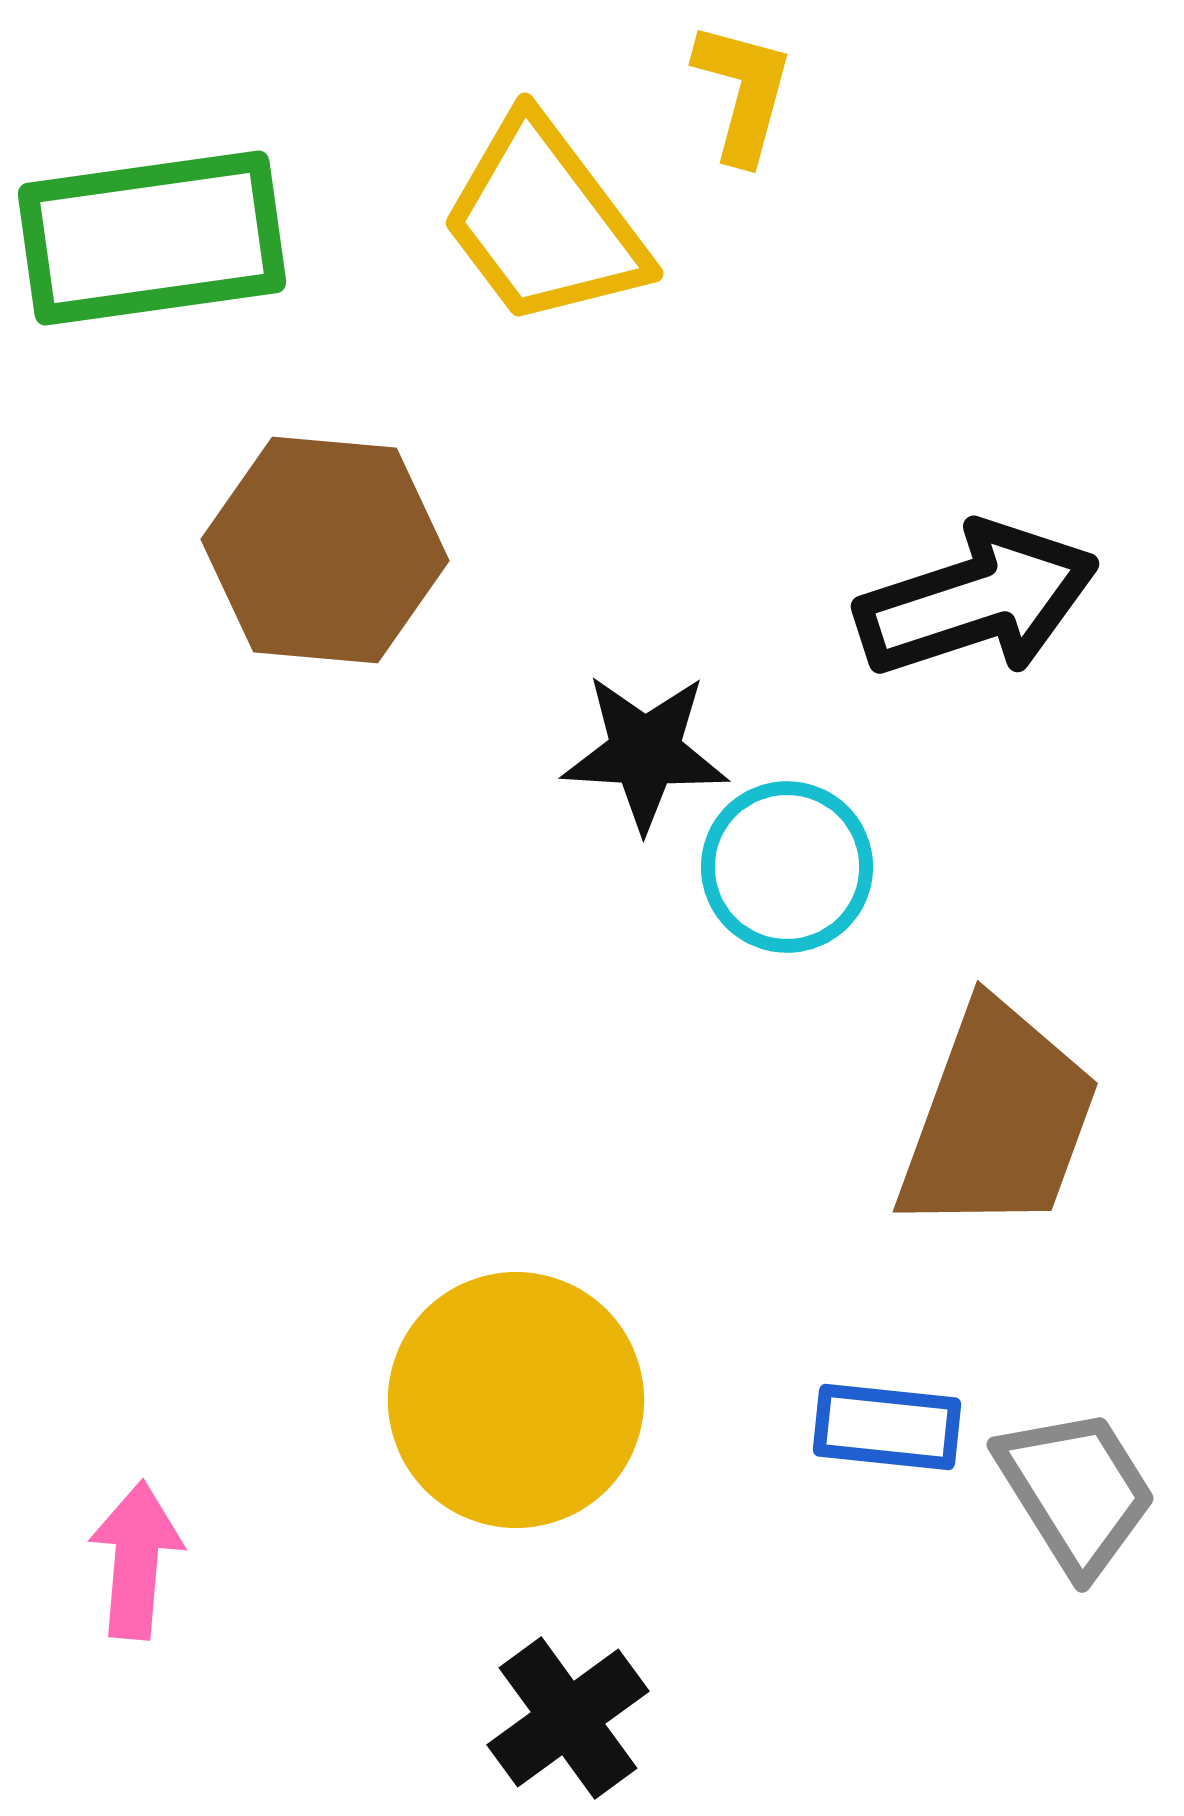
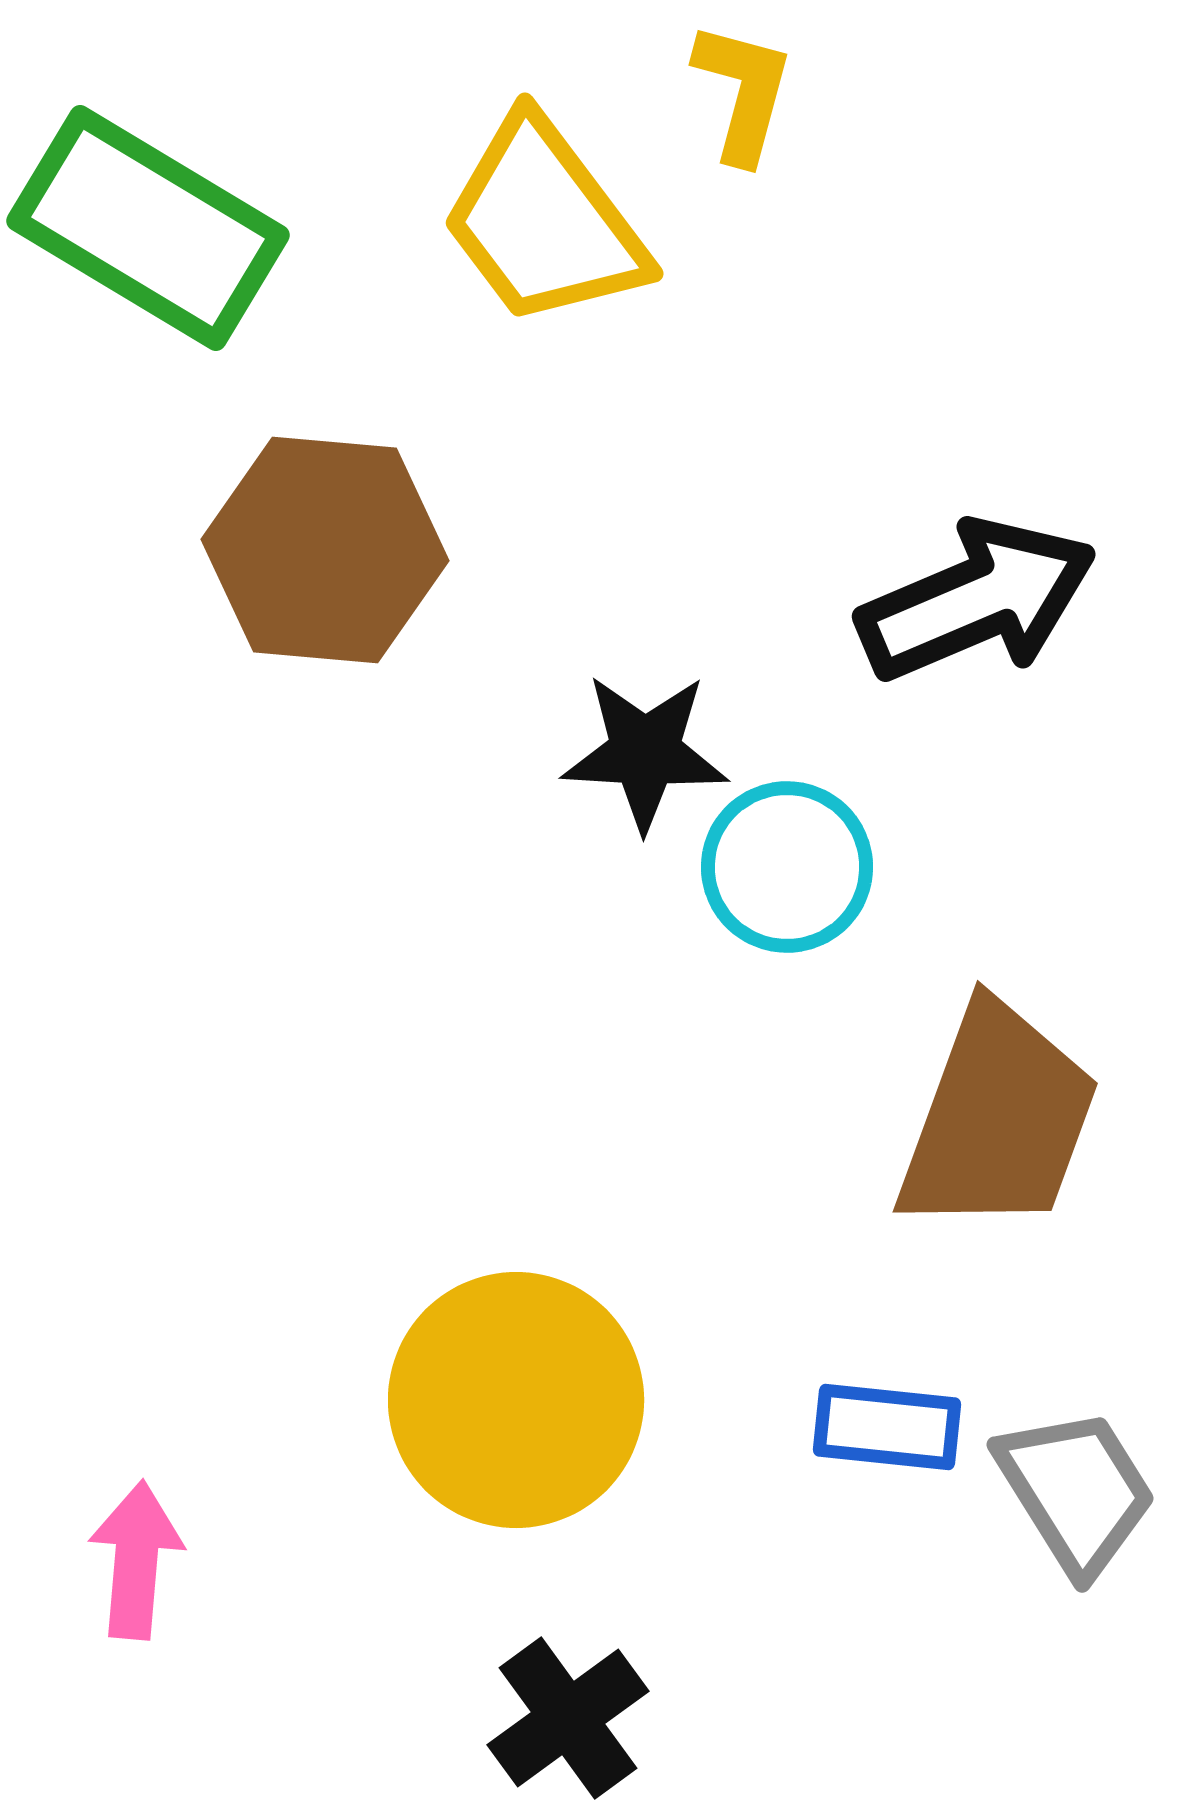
green rectangle: moved 4 px left, 10 px up; rotated 39 degrees clockwise
black arrow: rotated 5 degrees counterclockwise
